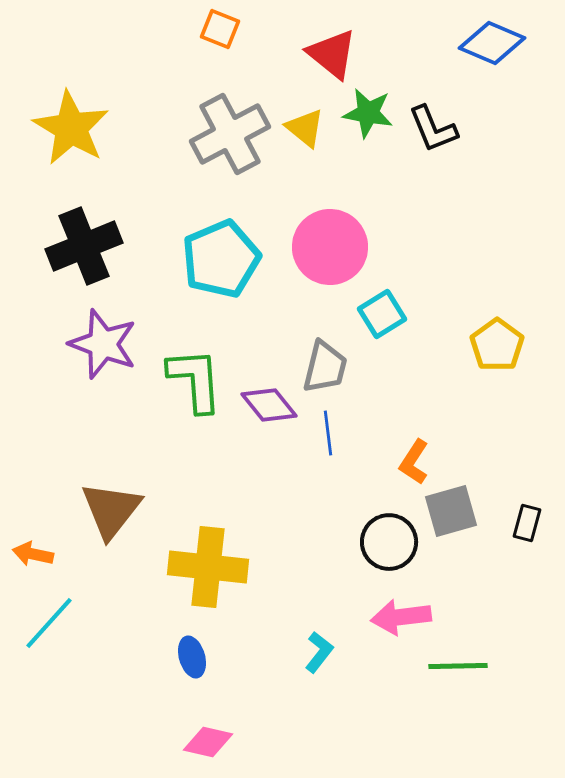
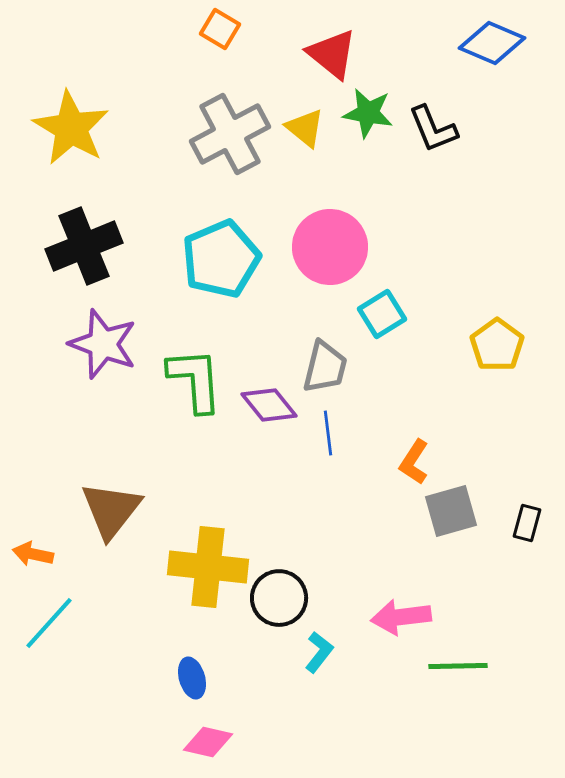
orange square: rotated 9 degrees clockwise
black circle: moved 110 px left, 56 px down
blue ellipse: moved 21 px down
